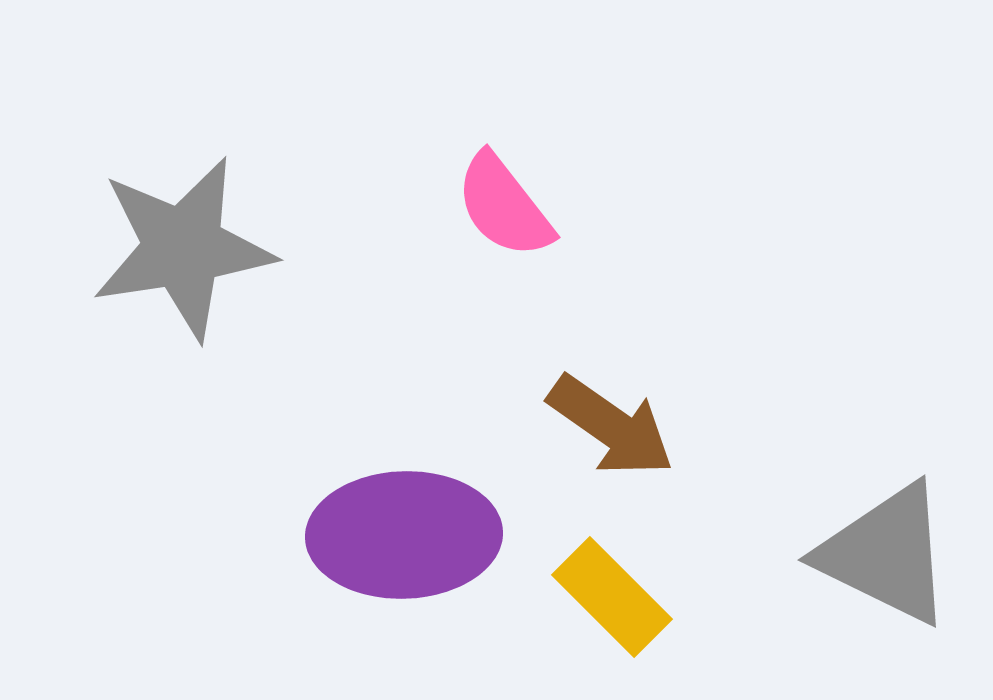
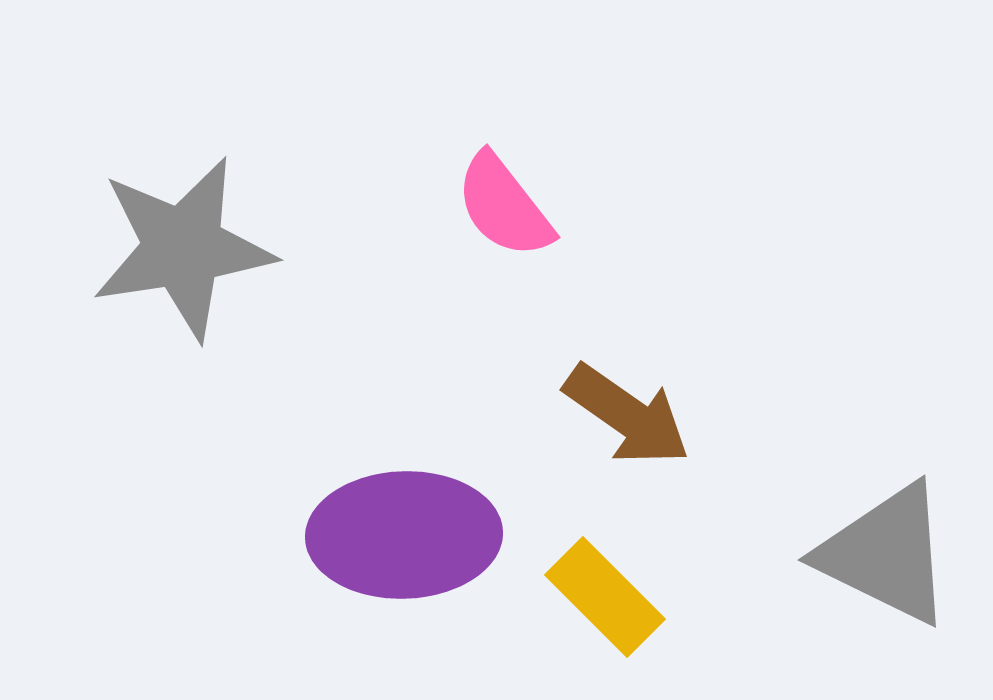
brown arrow: moved 16 px right, 11 px up
yellow rectangle: moved 7 px left
